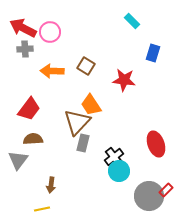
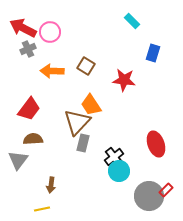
gray cross: moved 3 px right; rotated 21 degrees counterclockwise
